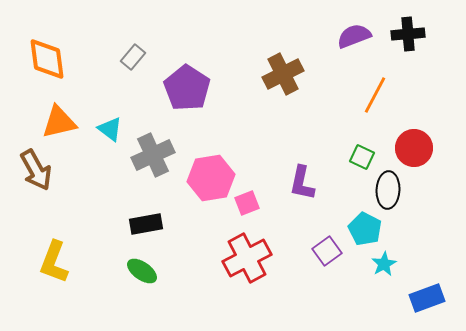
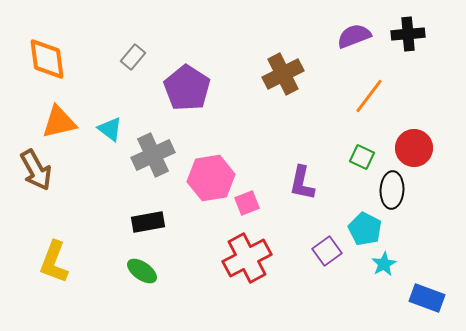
orange line: moved 6 px left, 1 px down; rotated 9 degrees clockwise
black ellipse: moved 4 px right
black rectangle: moved 2 px right, 2 px up
blue rectangle: rotated 40 degrees clockwise
